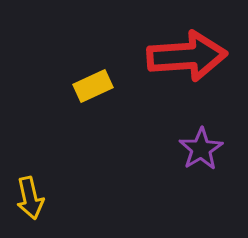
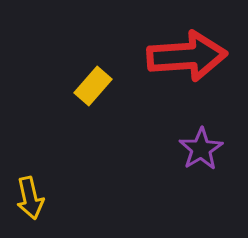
yellow rectangle: rotated 24 degrees counterclockwise
